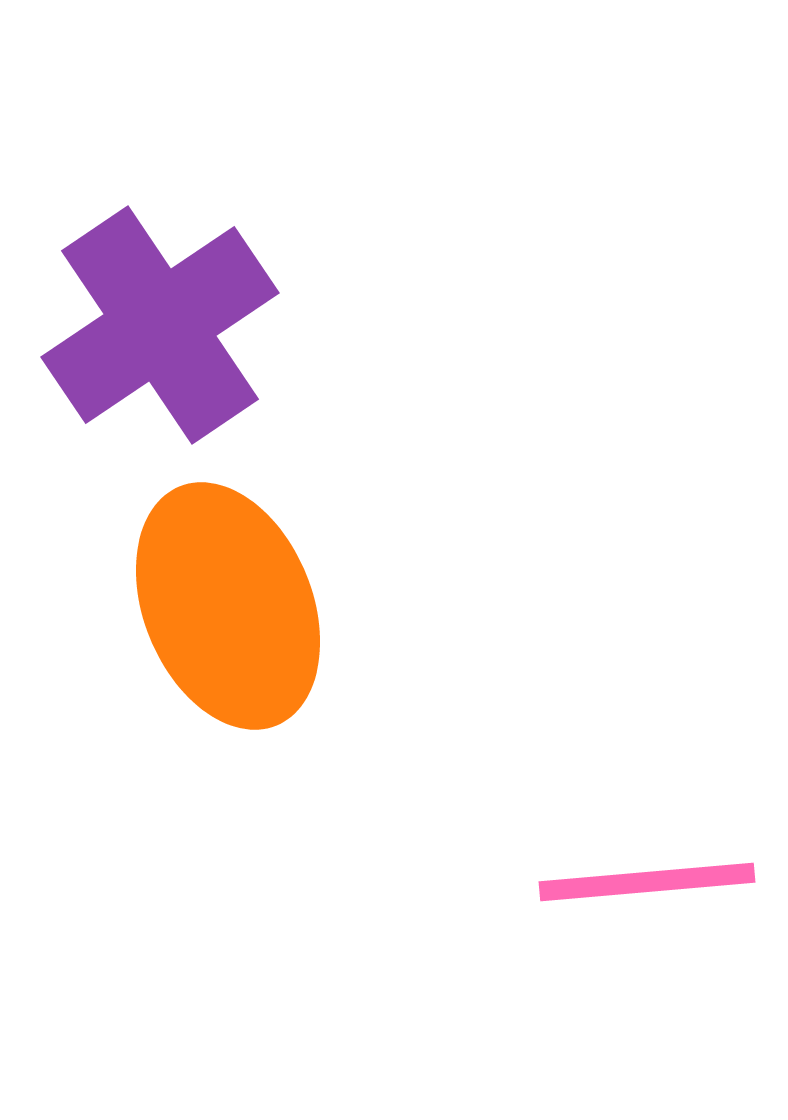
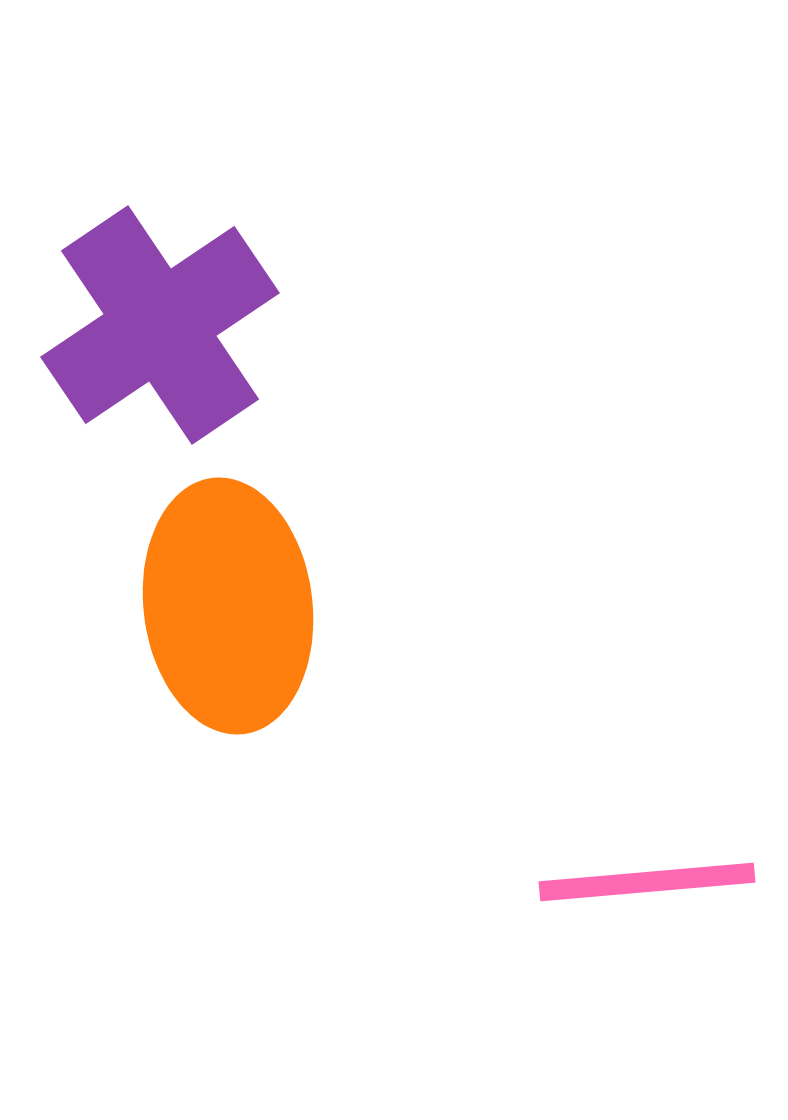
orange ellipse: rotated 15 degrees clockwise
